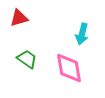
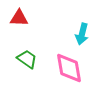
red triangle: rotated 18 degrees clockwise
